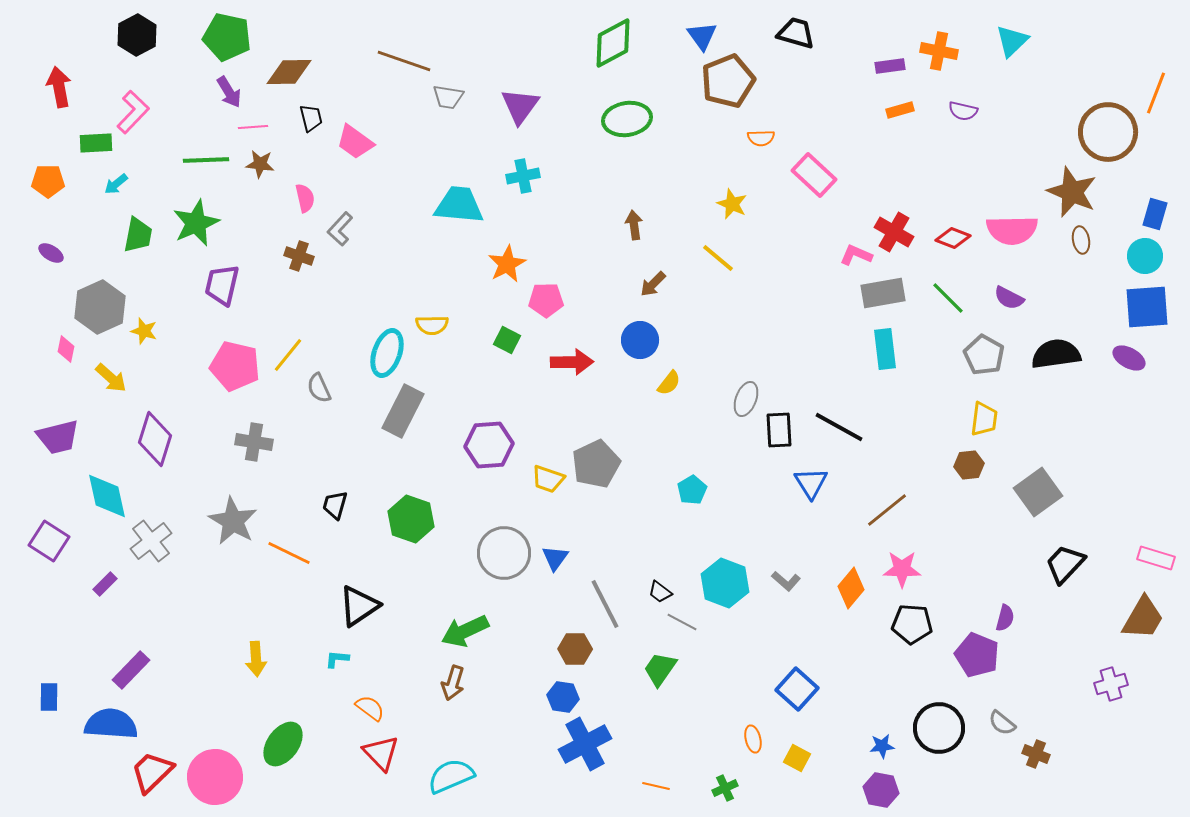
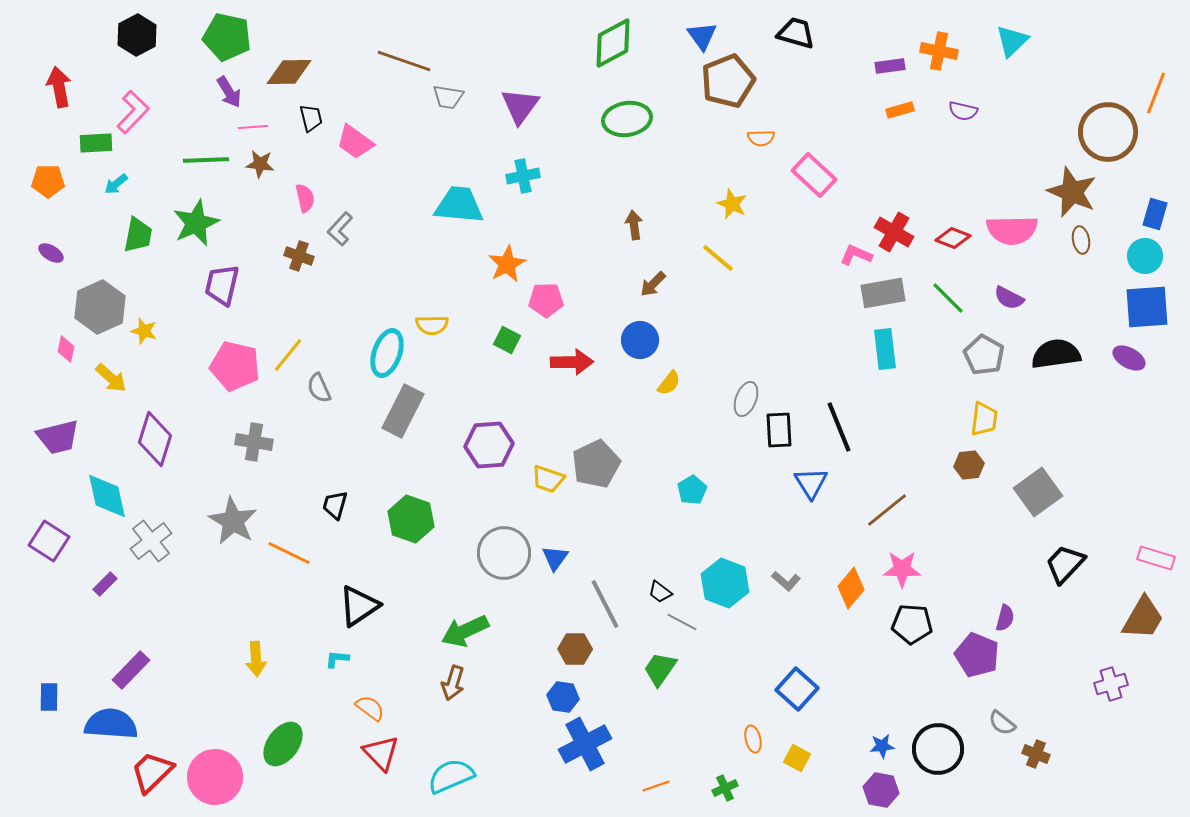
black line at (839, 427): rotated 39 degrees clockwise
black circle at (939, 728): moved 1 px left, 21 px down
orange line at (656, 786): rotated 32 degrees counterclockwise
